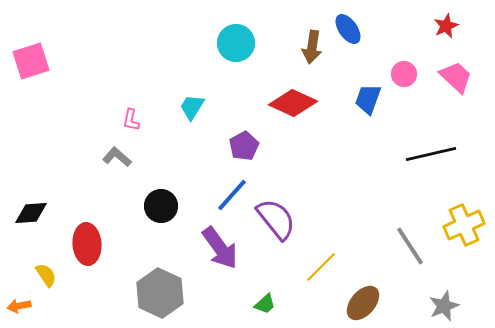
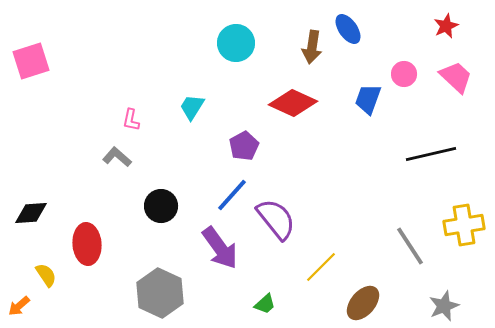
yellow cross: rotated 15 degrees clockwise
orange arrow: rotated 30 degrees counterclockwise
